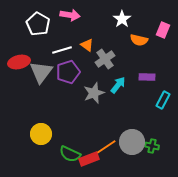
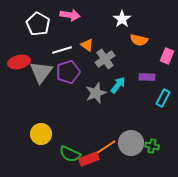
pink rectangle: moved 4 px right, 26 px down
gray star: moved 2 px right
cyan rectangle: moved 2 px up
gray circle: moved 1 px left, 1 px down
